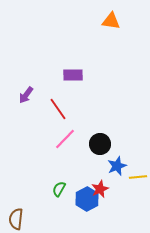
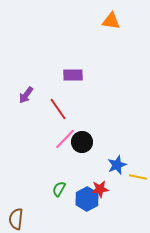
black circle: moved 18 px left, 2 px up
blue star: moved 1 px up
yellow line: rotated 18 degrees clockwise
red star: rotated 18 degrees clockwise
